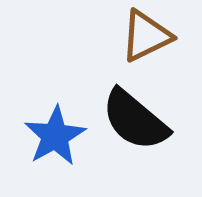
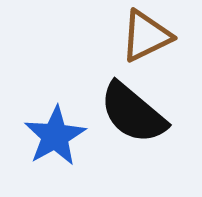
black semicircle: moved 2 px left, 7 px up
